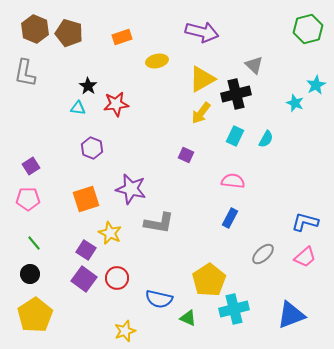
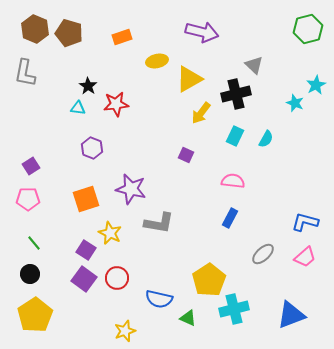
yellow triangle at (202, 79): moved 13 px left
